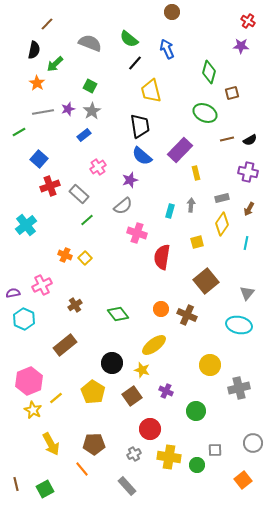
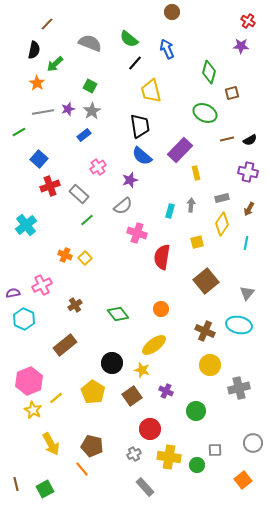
brown cross at (187, 315): moved 18 px right, 16 px down
brown pentagon at (94, 444): moved 2 px left, 2 px down; rotated 15 degrees clockwise
gray rectangle at (127, 486): moved 18 px right, 1 px down
